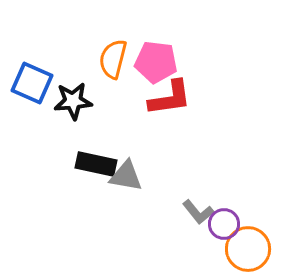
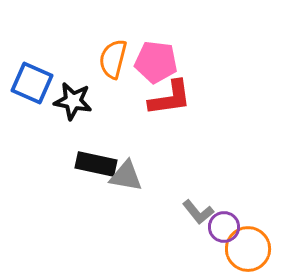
black star: rotated 15 degrees clockwise
purple circle: moved 3 px down
